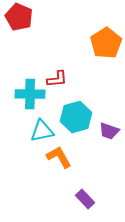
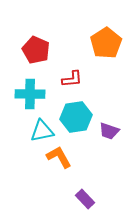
red pentagon: moved 17 px right, 33 px down
red L-shape: moved 15 px right
cyan hexagon: rotated 8 degrees clockwise
